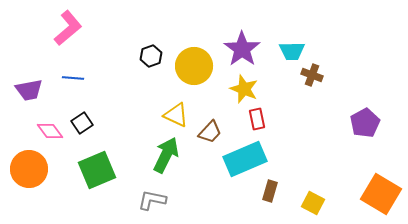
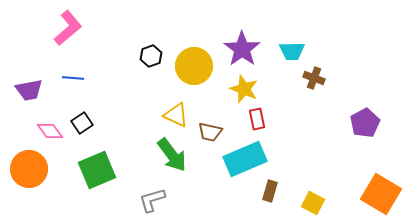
brown cross: moved 2 px right, 3 px down
brown trapezoid: rotated 60 degrees clockwise
green arrow: moved 6 px right; rotated 117 degrees clockwise
gray L-shape: rotated 28 degrees counterclockwise
